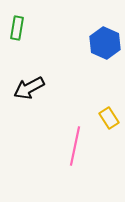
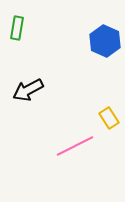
blue hexagon: moved 2 px up
black arrow: moved 1 px left, 2 px down
pink line: rotated 51 degrees clockwise
